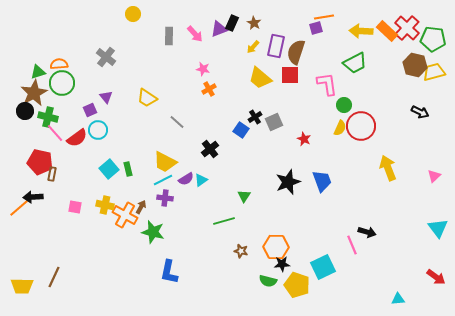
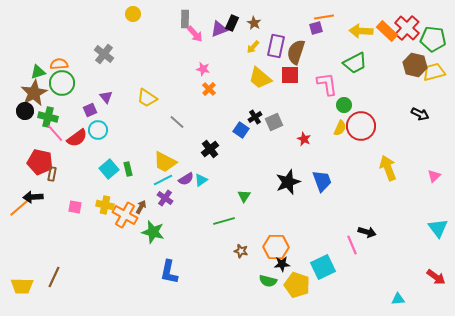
gray rectangle at (169, 36): moved 16 px right, 17 px up
gray cross at (106, 57): moved 2 px left, 3 px up
orange cross at (209, 89): rotated 16 degrees counterclockwise
black arrow at (420, 112): moved 2 px down
purple cross at (165, 198): rotated 28 degrees clockwise
